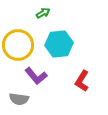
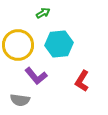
gray semicircle: moved 1 px right, 1 px down
